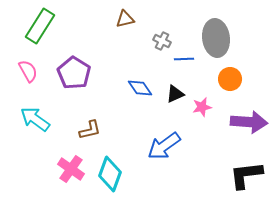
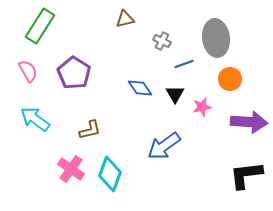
blue line: moved 5 px down; rotated 18 degrees counterclockwise
black triangle: rotated 36 degrees counterclockwise
